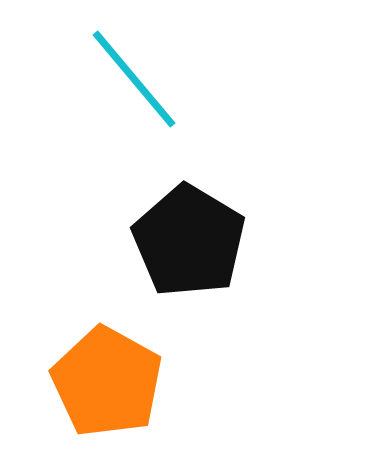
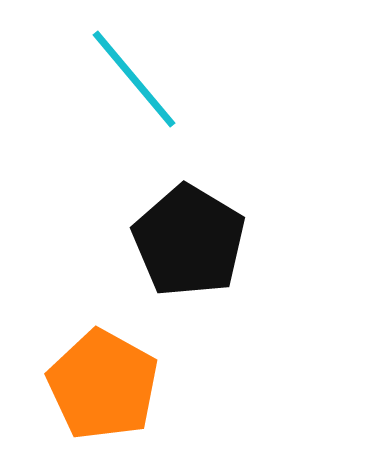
orange pentagon: moved 4 px left, 3 px down
